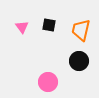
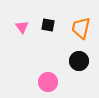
black square: moved 1 px left
orange trapezoid: moved 2 px up
